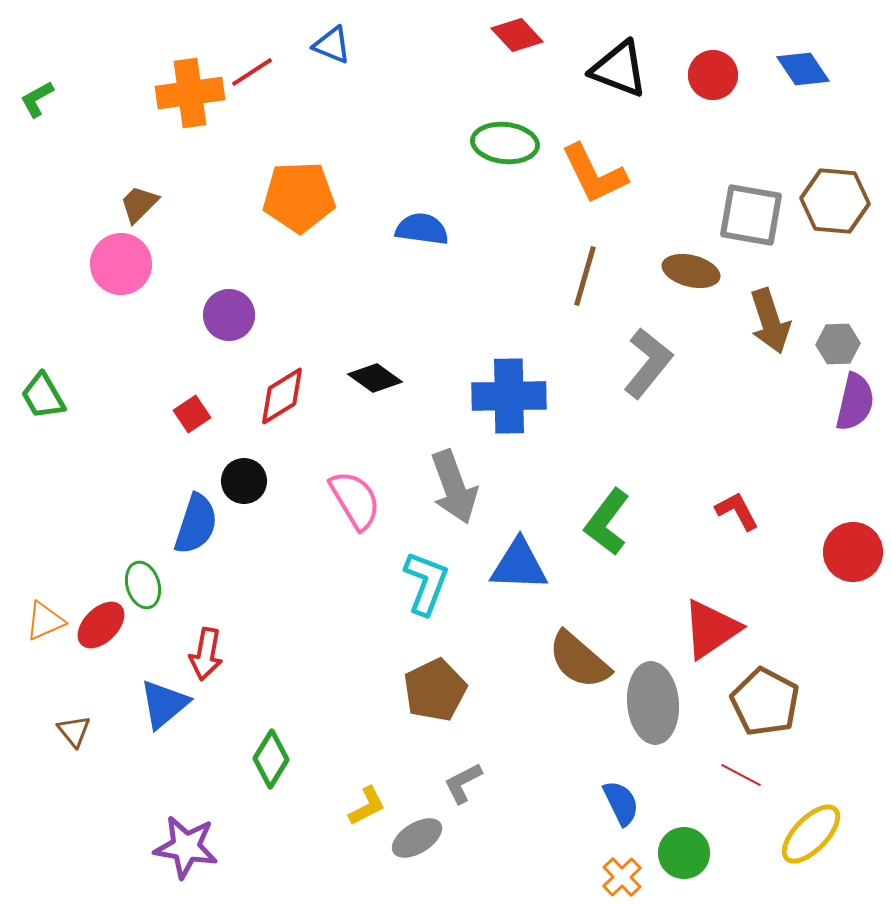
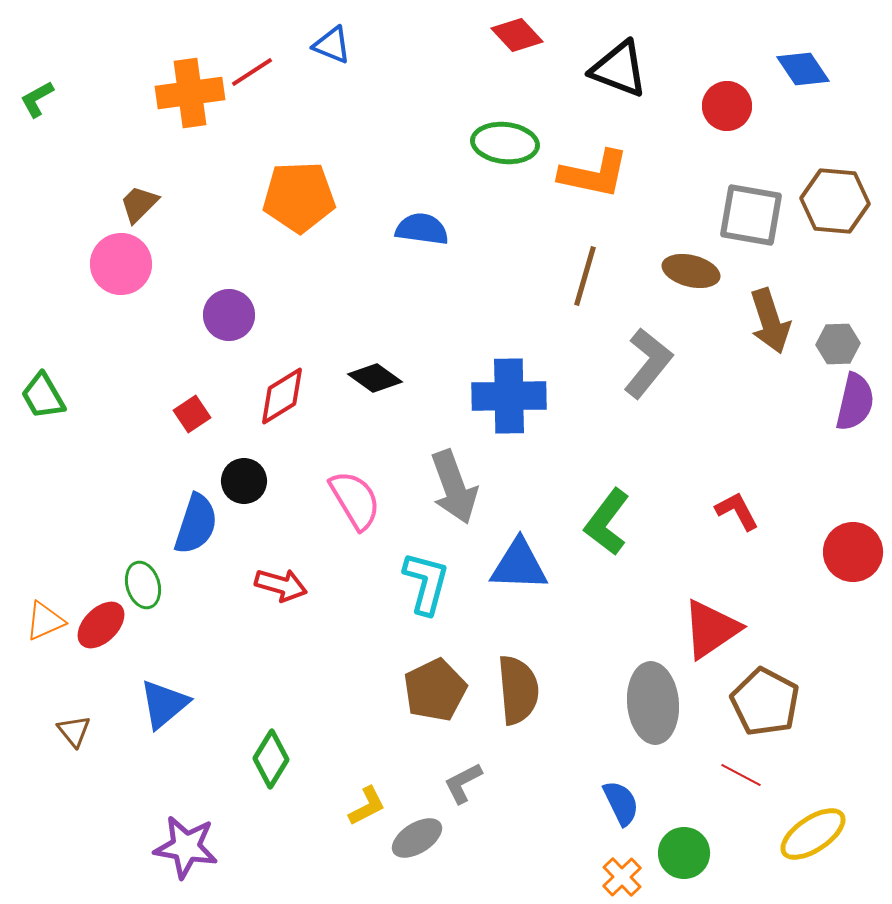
red circle at (713, 75): moved 14 px right, 31 px down
orange L-shape at (594, 174): rotated 52 degrees counterclockwise
cyan L-shape at (426, 583): rotated 6 degrees counterclockwise
red arrow at (206, 654): moved 75 px right, 69 px up; rotated 84 degrees counterclockwise
brown semicircle at (579, 660): moved 61 px left, 30 px down; rotated 136 degrees counterclockwise
yellow ellipse at (811, 834): moved 2 px right; rotated 12 degrees clockwise
